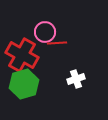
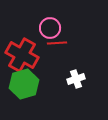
pink circle: moved 5 px right, 4 px up
